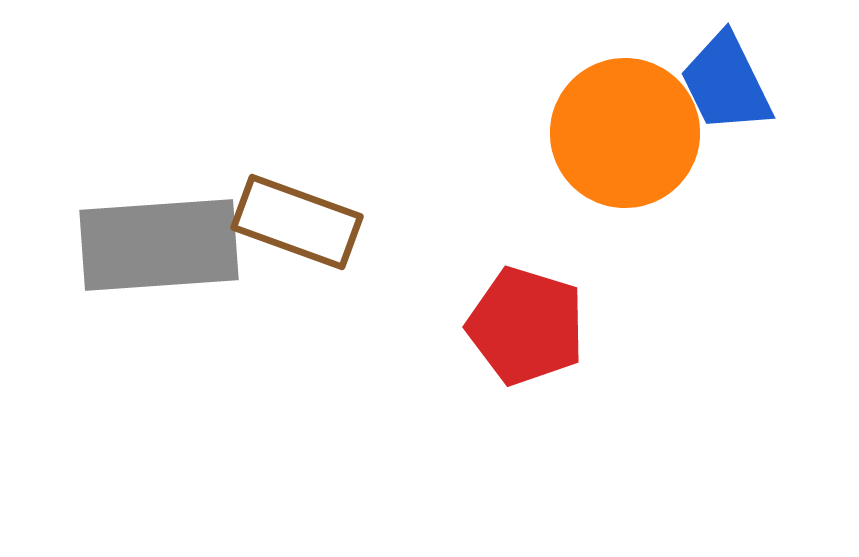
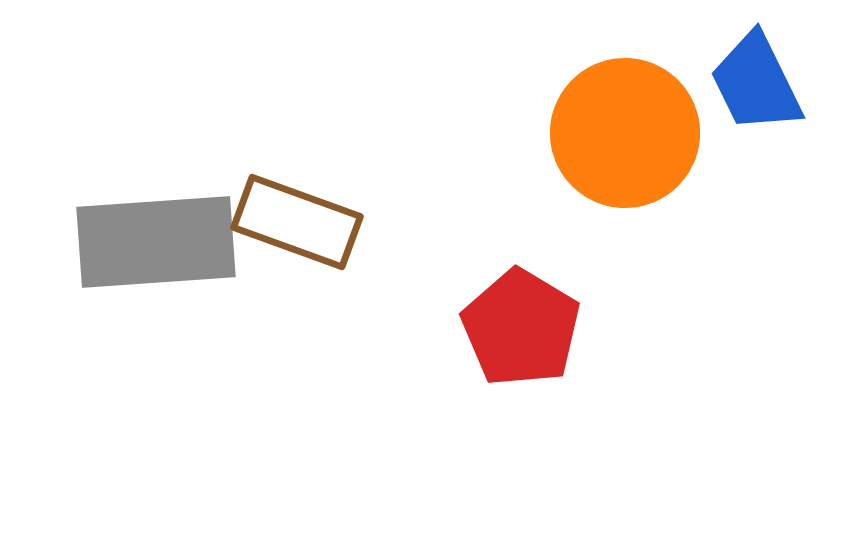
blue trapezoid: moved 30 px right
gray rectangle: moved 3 px left, 3 px up
red pentagon: moved 5 px left, 2 px down; rotated 14 degrees clockwise
